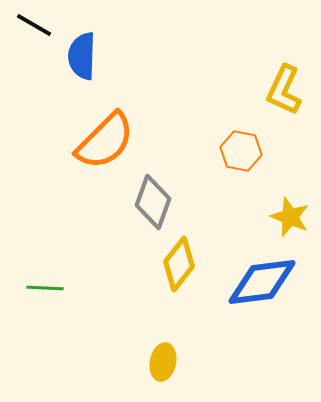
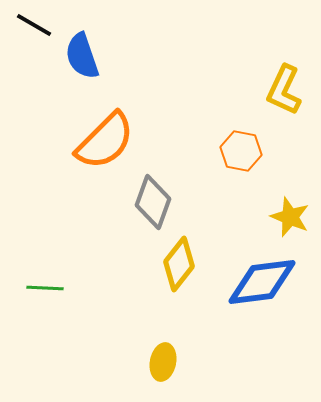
blue semicircle: rotated 21 degrees counterclockwise
